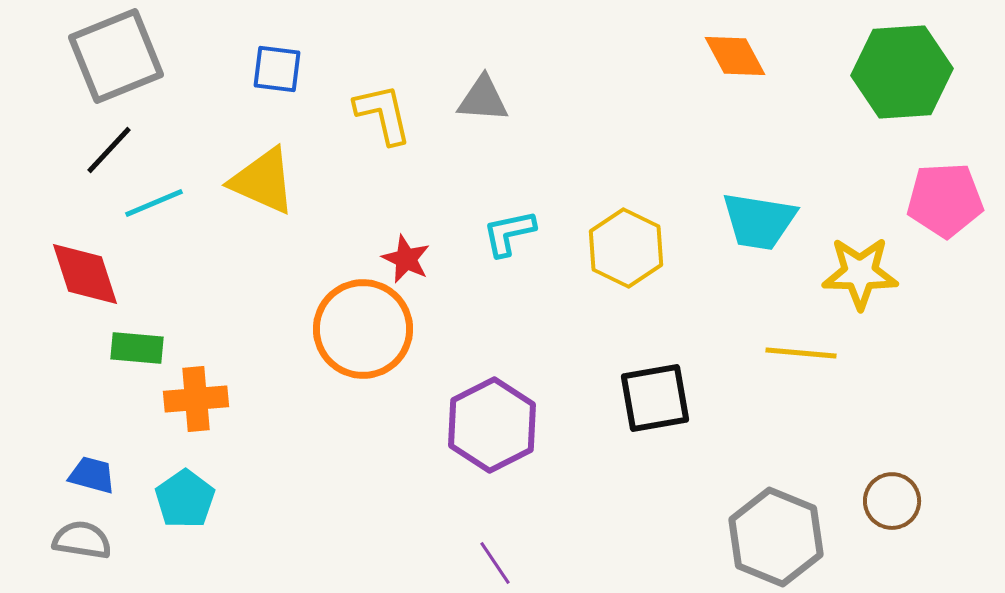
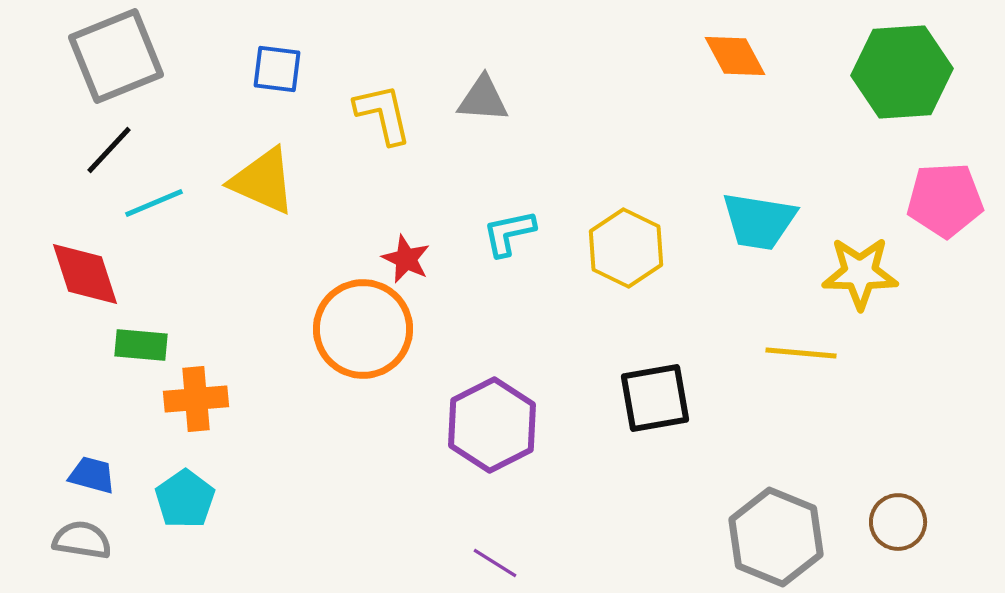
green rectangle: moved 4 px right, 3 px up
brown circle: moved 6 px right, 21 px down
purple line: rotated 24 degrees counterclockwise
